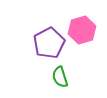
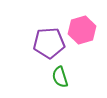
purple pentagon: rotated 24 degrees clockwise
